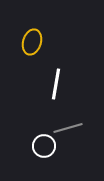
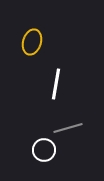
white circle: moved 4 px down
